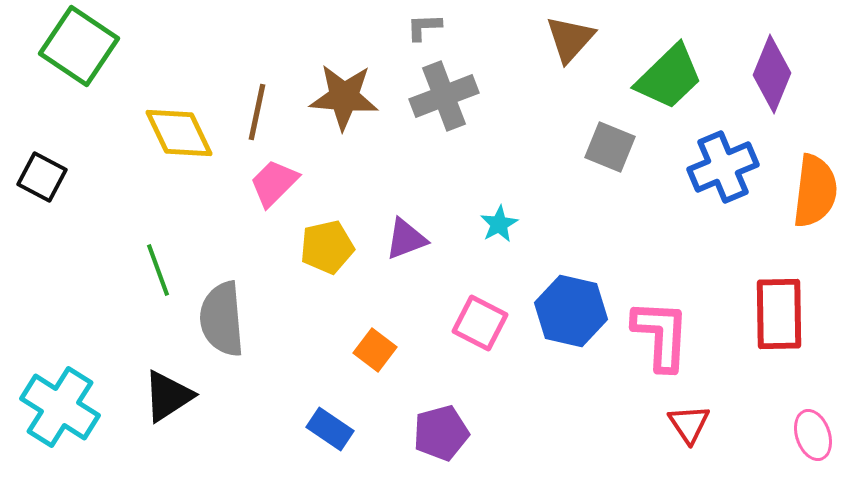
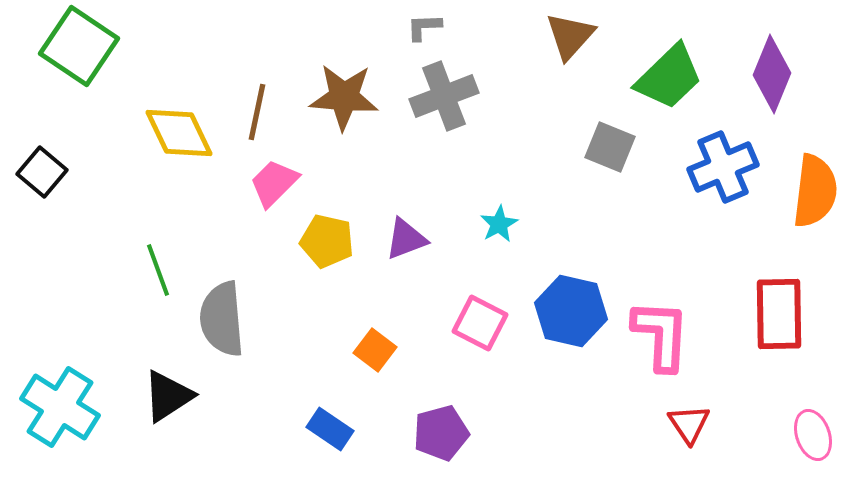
brown triangle: moved 3 px up
black square: moved 5 px up; rotated 12 degrees clockwise
yellow pentagon: moved 6 px up; rotated 26 degrees clockwise
